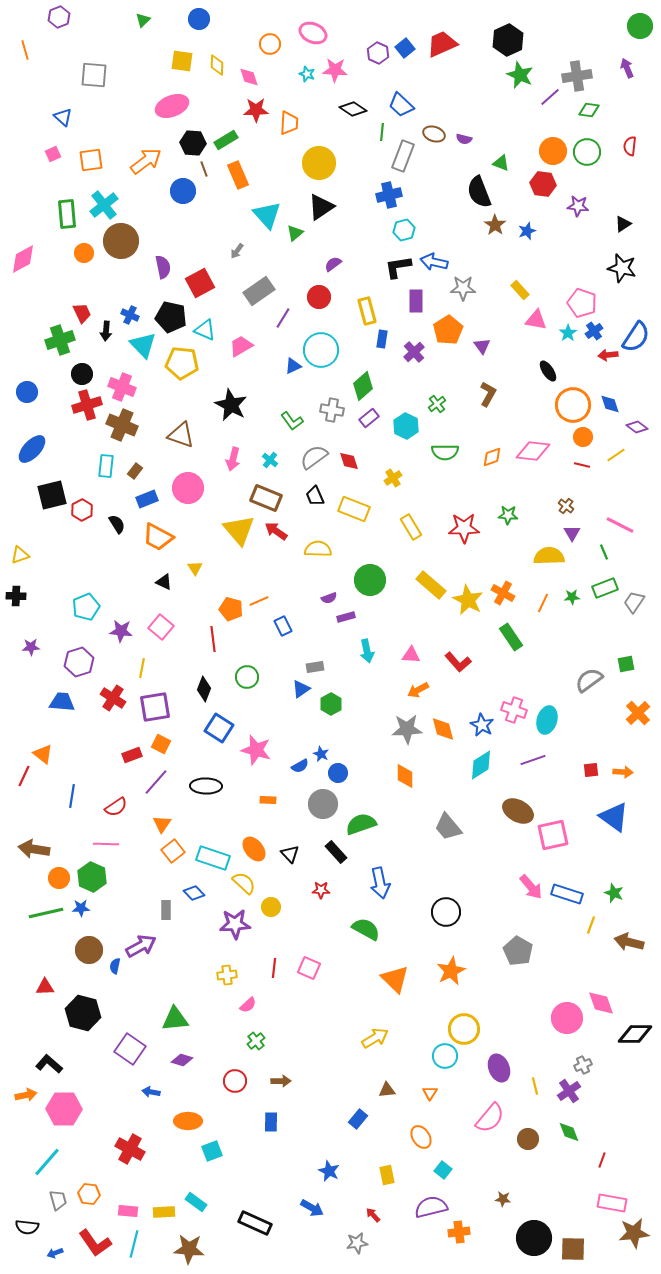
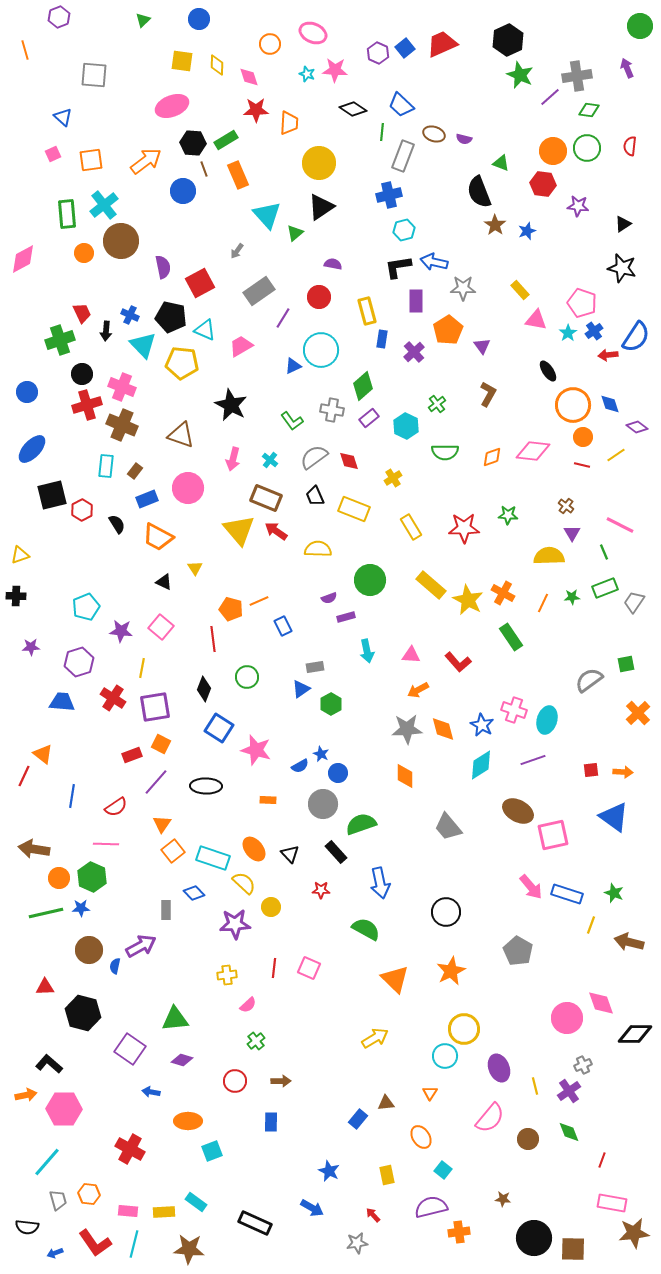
green circle at (587, 152): moved 4 px up
purple semicircle at (333, 264): rotated 48 degrees clockwise
brown triangle at (387, 1090): moved 1 px left, 13 px down
